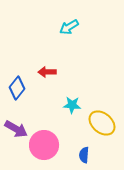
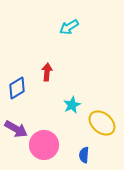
red arrow: rotated 96 degrees clockwise
blue diamond: rotated 20 degrees clockwise
cyan star: rotated 30 degrees counterclockwise
